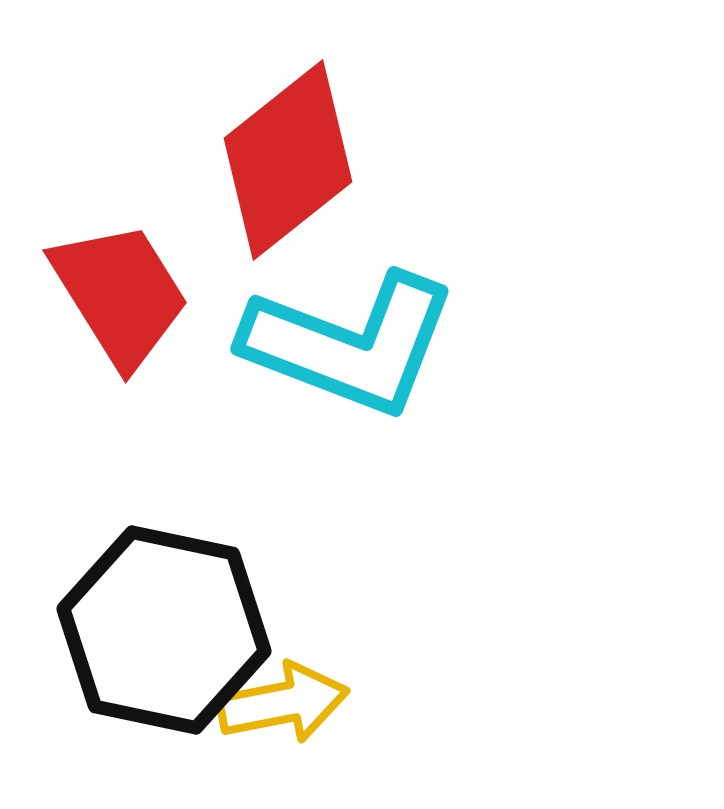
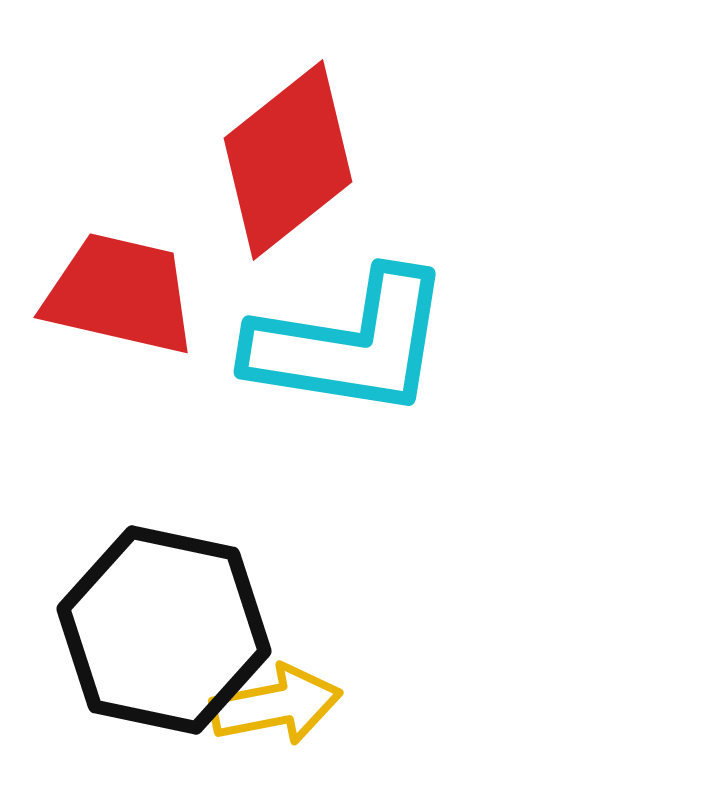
red trapezoid: rotated 45 degrees counterclockwise
cyan L-shape: rotated 12 degrees counterclockwise
yellow arrow: moved 7 px left, 2 px down
